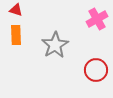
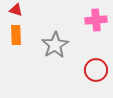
pink cross: moved 1 px left, 1 px down; rotated 25 degrees clockwise
